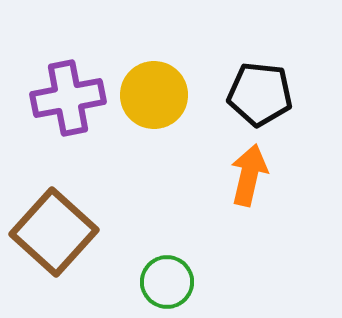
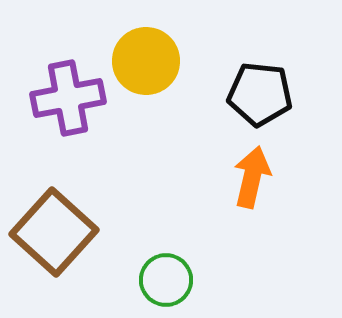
yellow circle: moved 8 px left, 34 px up
orange arrow: moved 3 px right, 2 px down
green circle: moved 1 px left, 2 px up
